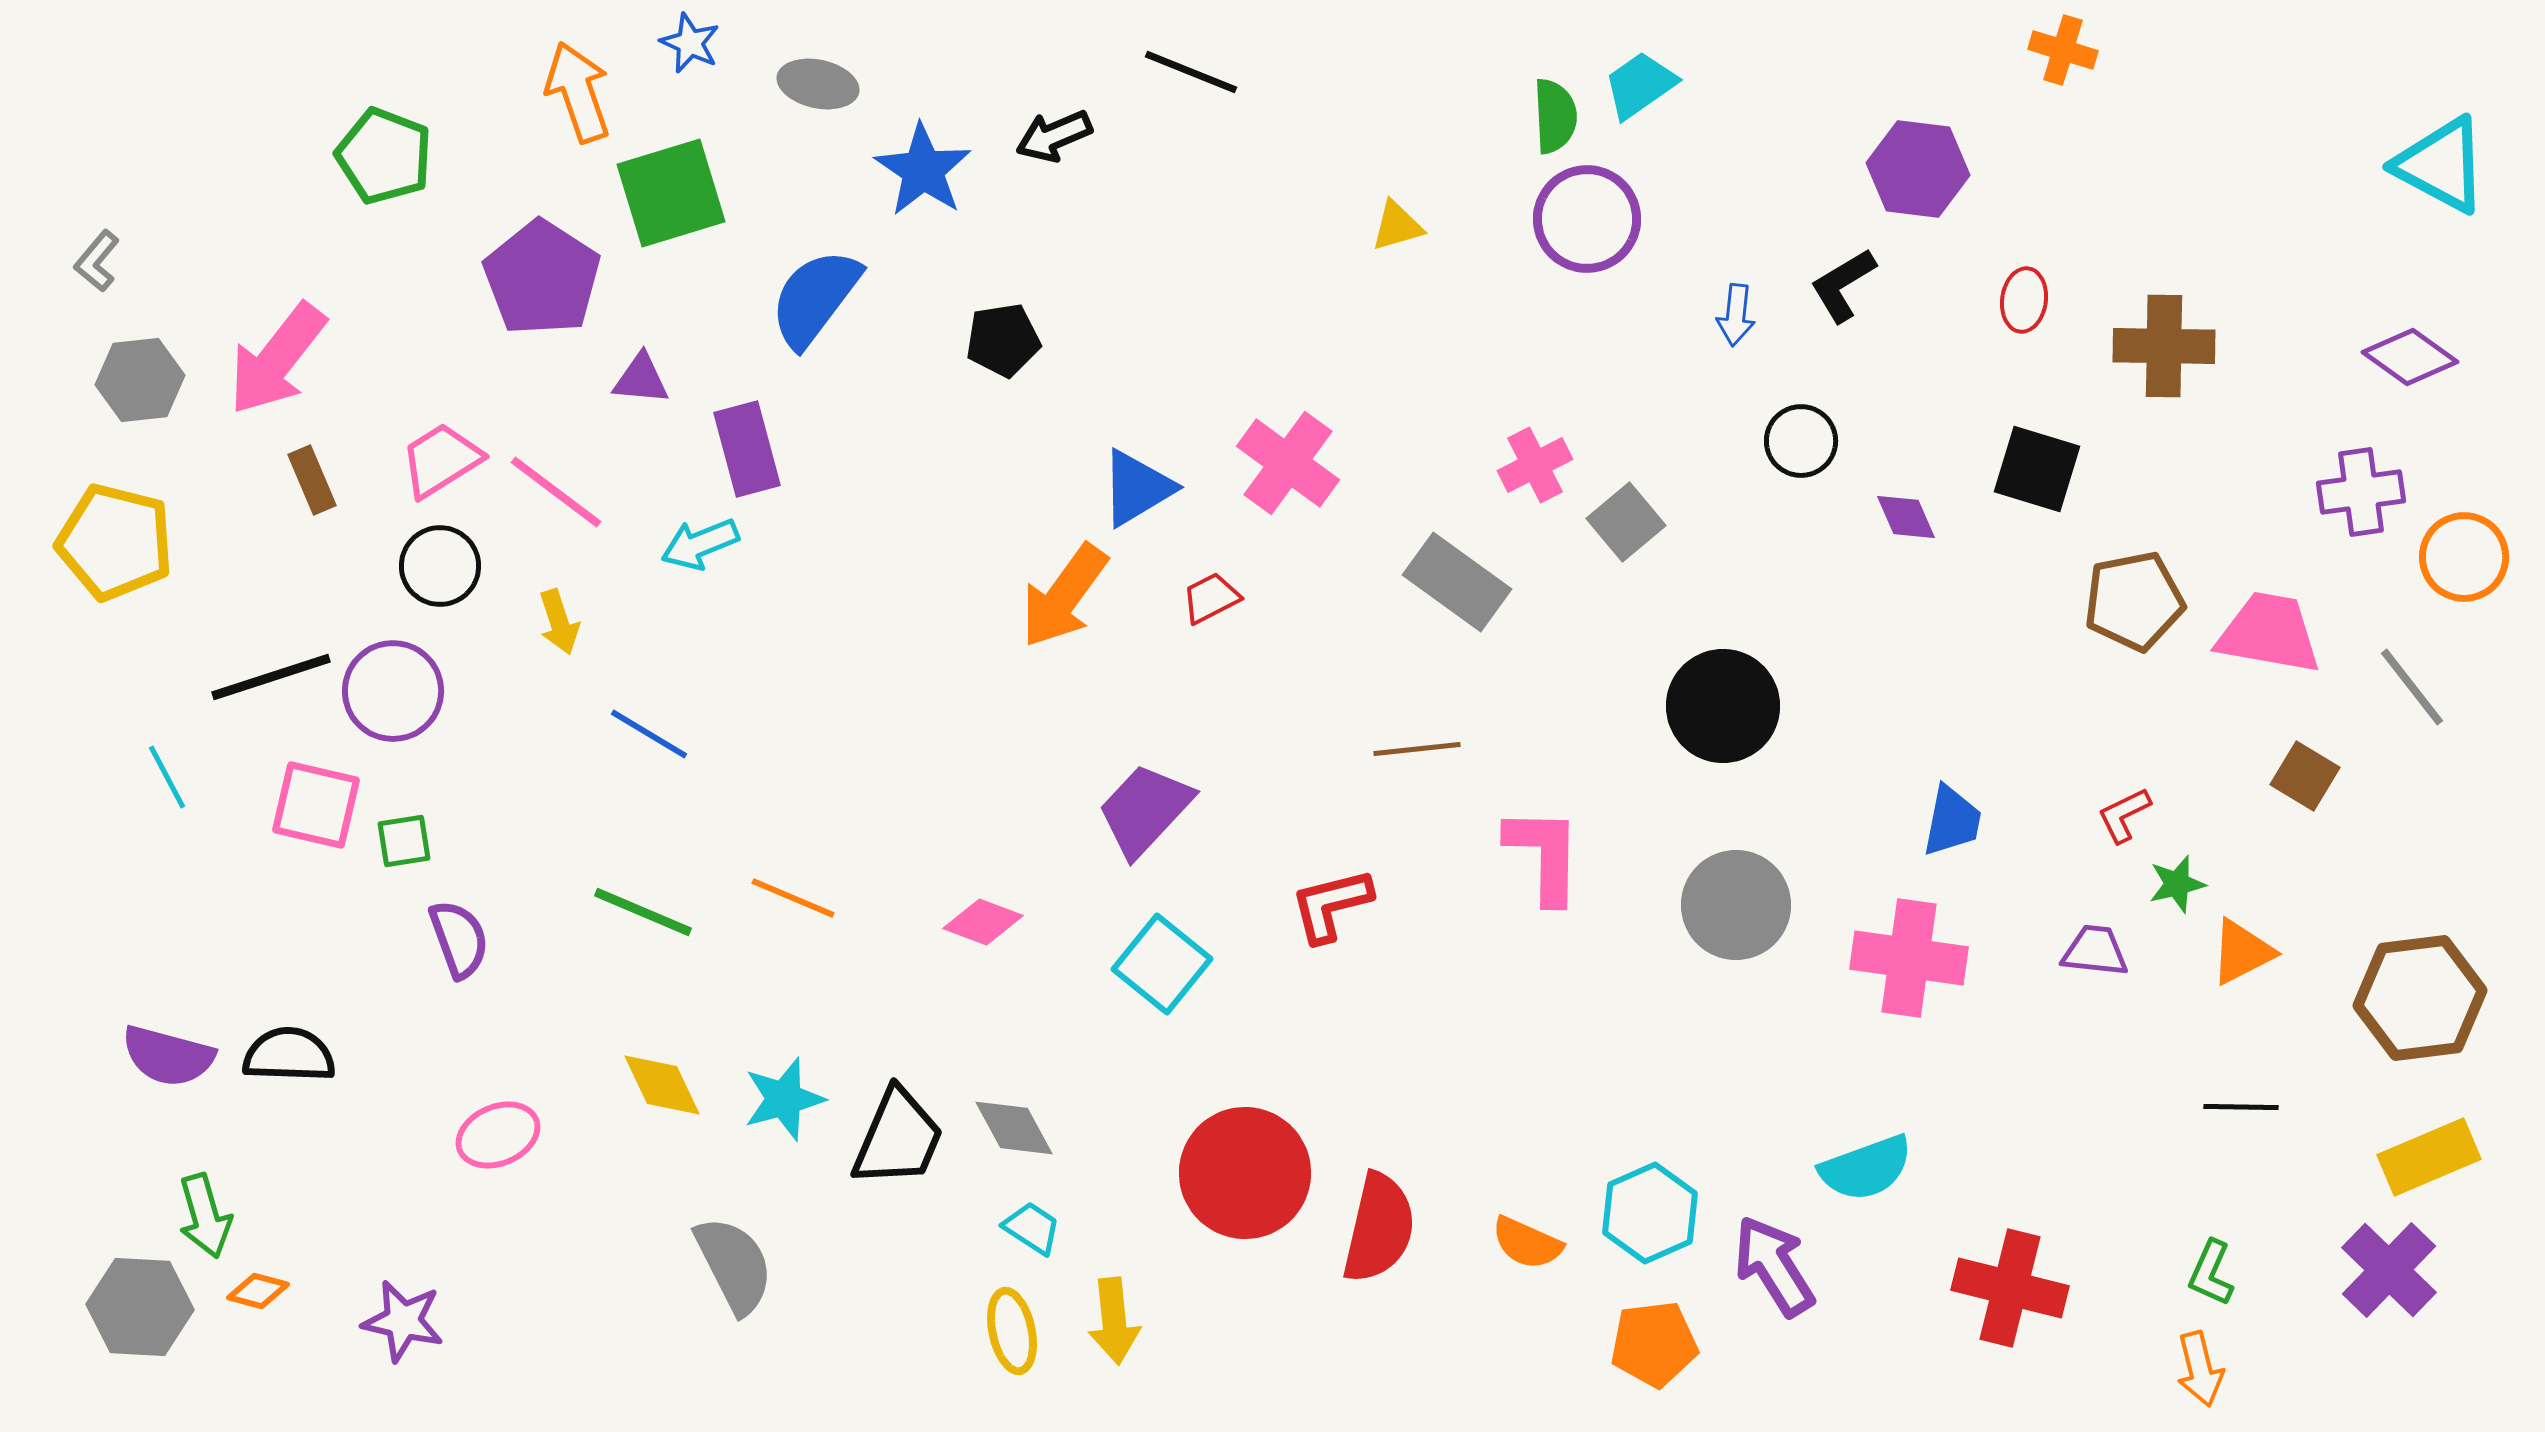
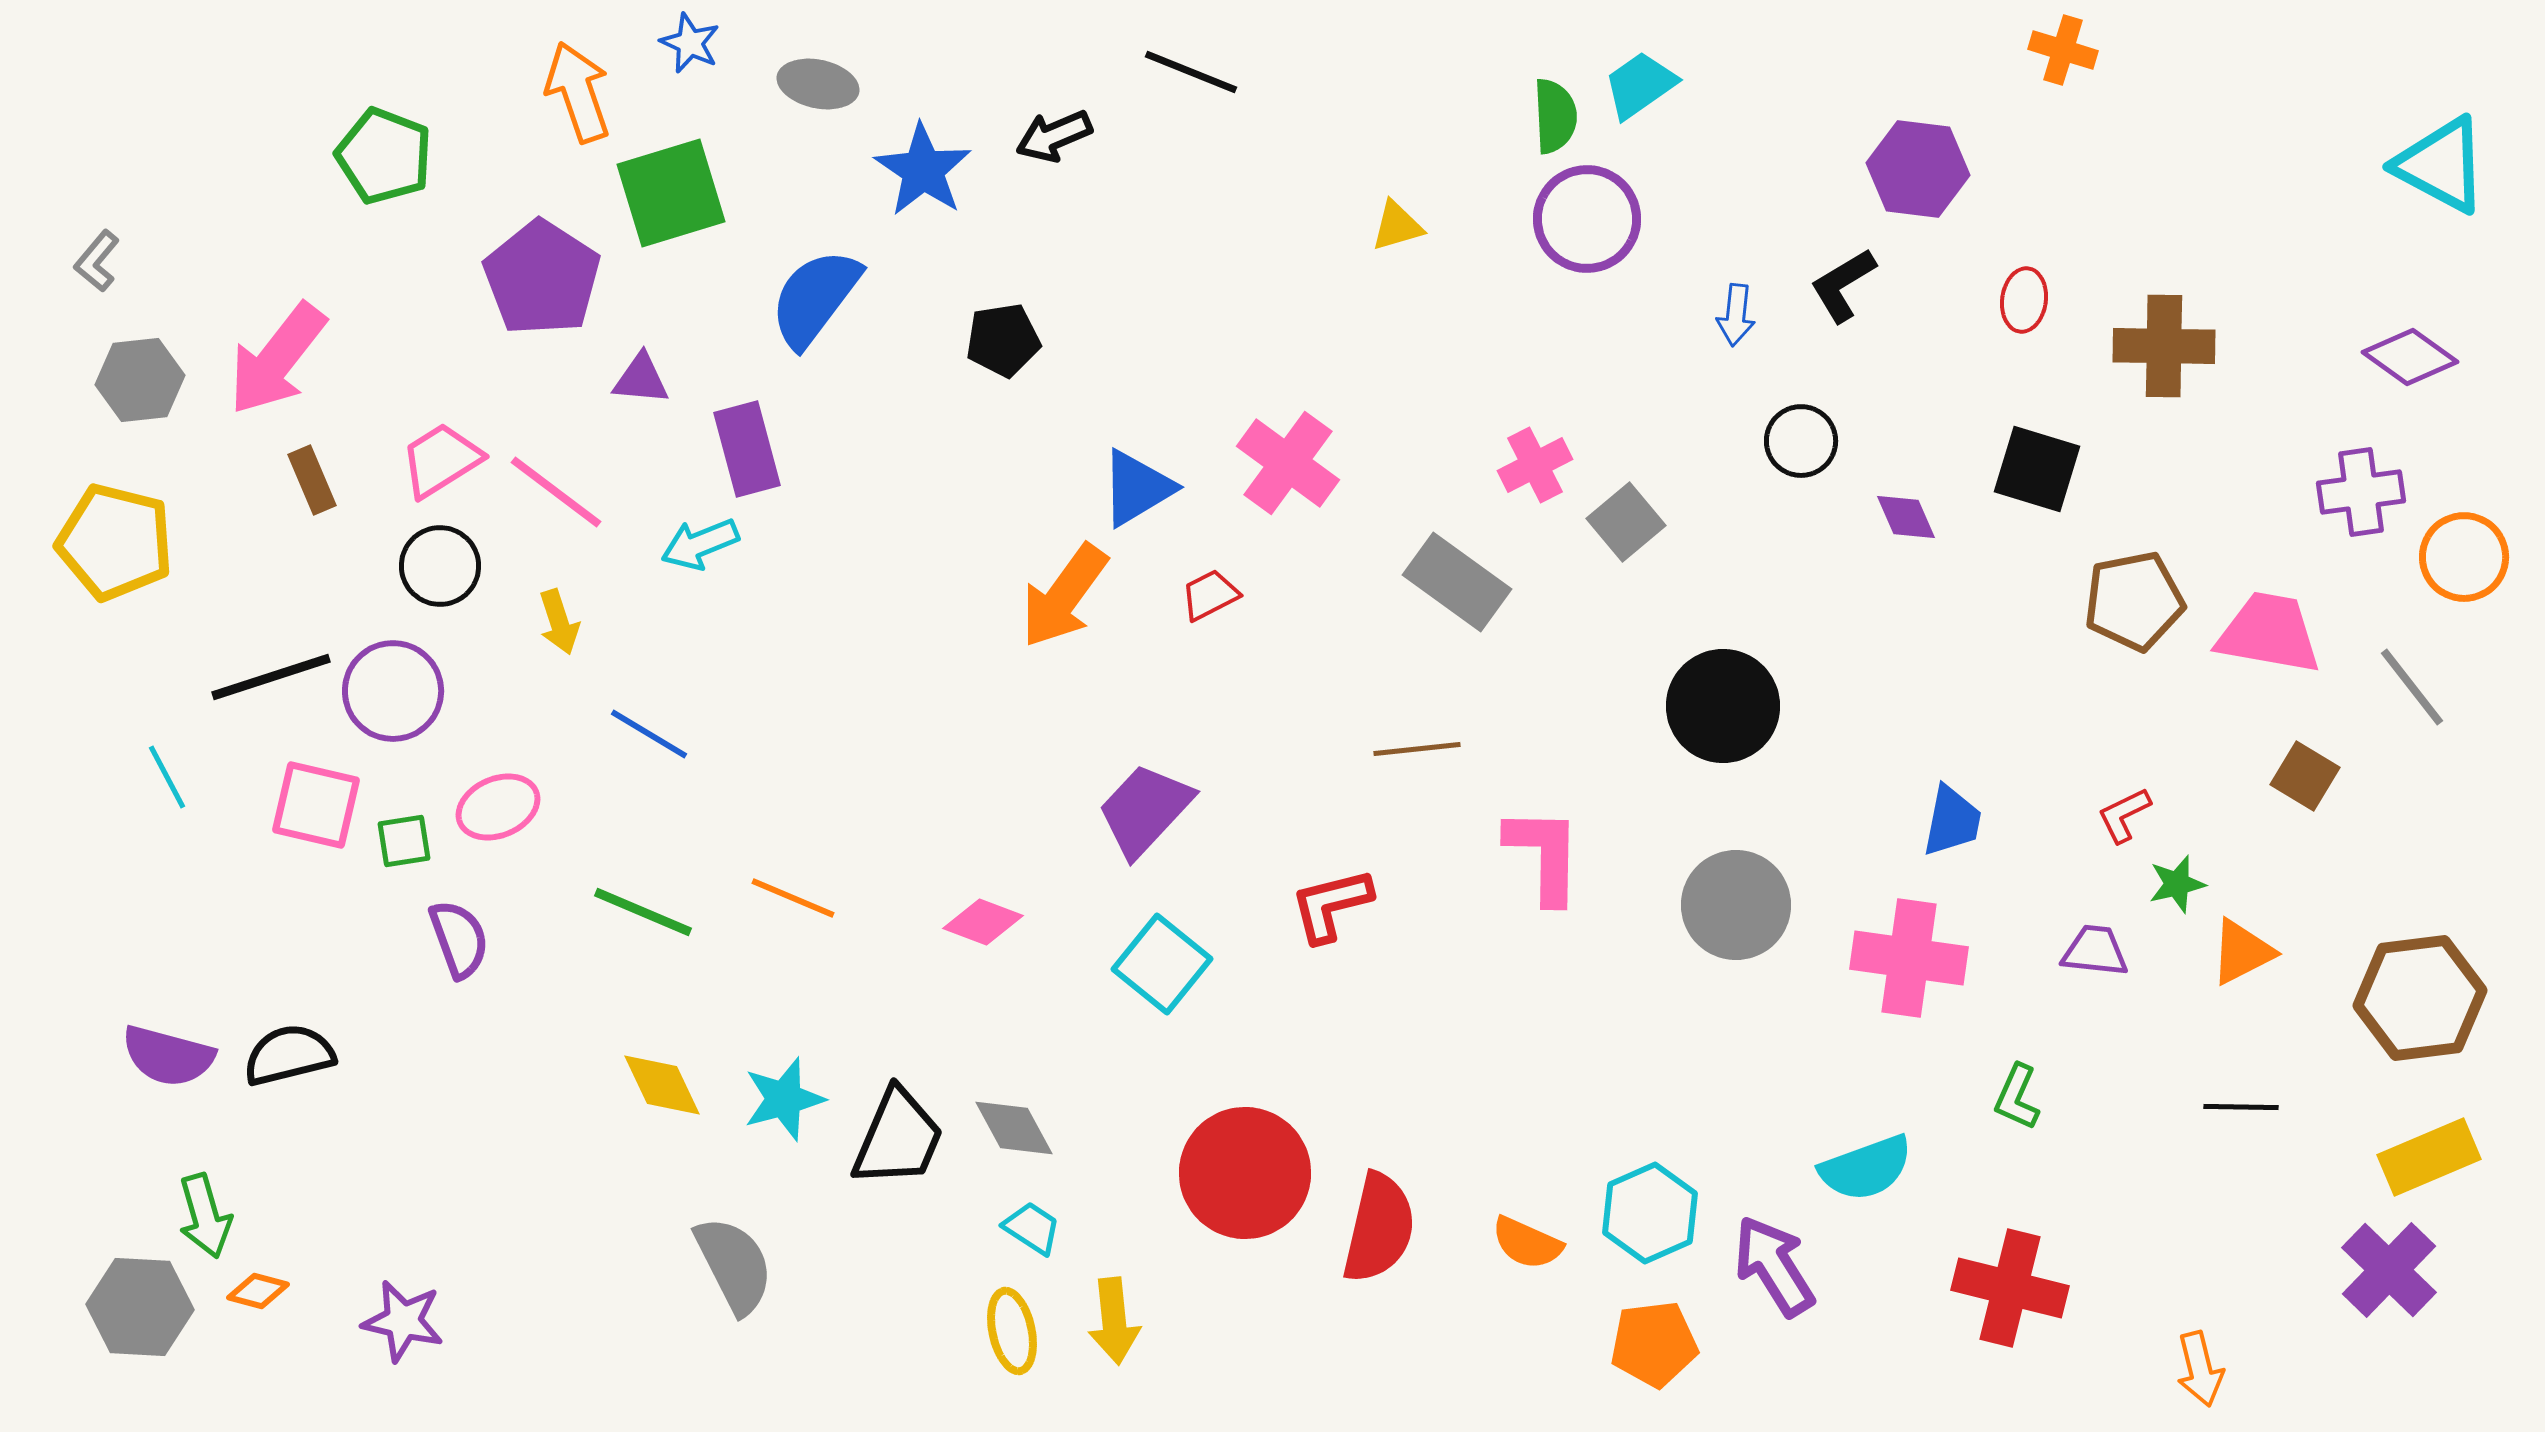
red trapezoid at (1211, 598): moved 1 px left, 3 px up
black semicircle at (289, 1055): rotated 16 degrees counterclockwise
pink ellipse at (498, 1135): moved 328 px up
green L-shape at (2211, 1273): moved 194 px left, 176 px up
